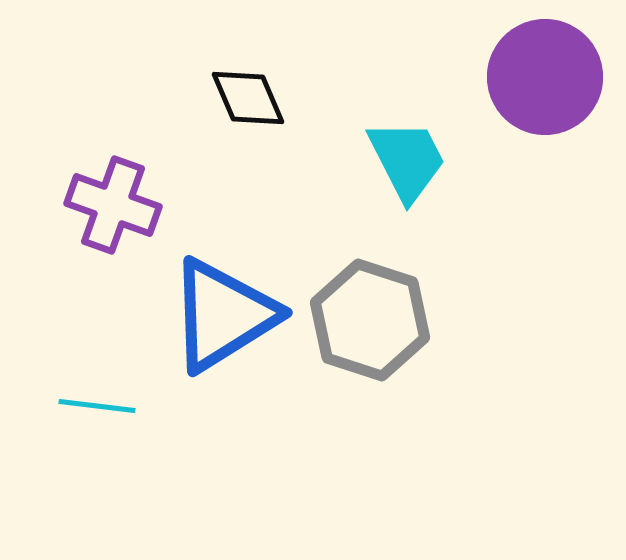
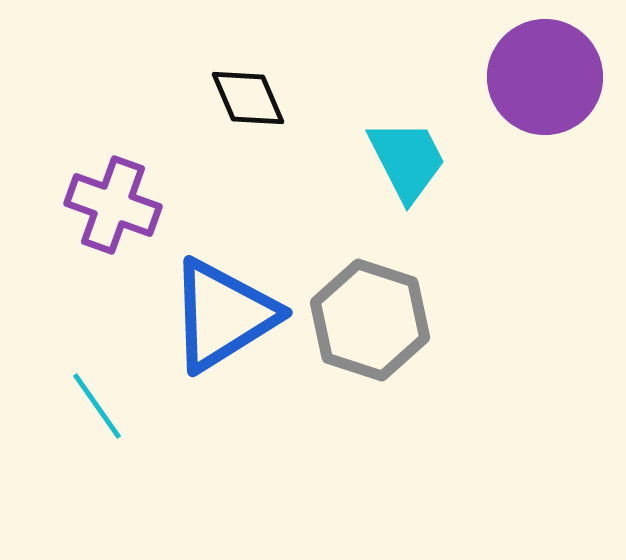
cyan line: rotated 48 degrees clockwise
